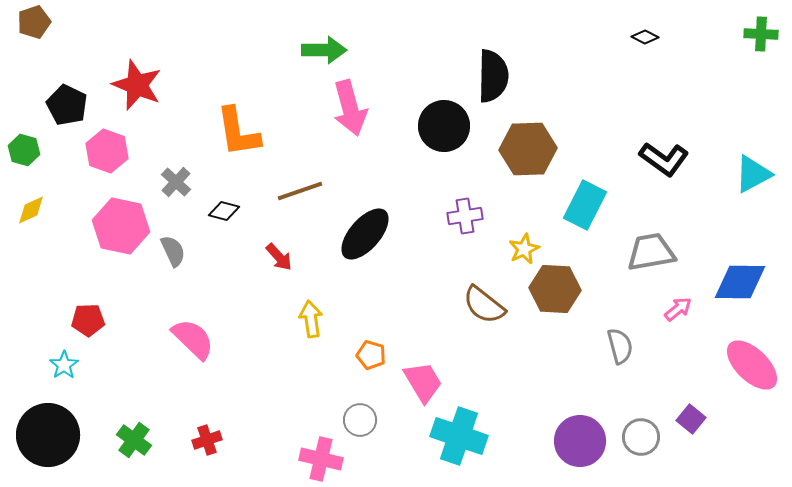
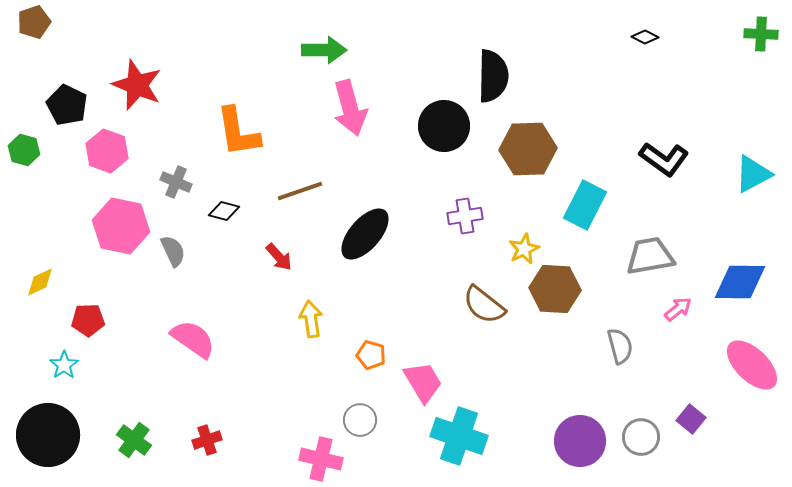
gray cross at (176, 182): rotated 20 degrees counterclockwise
yellow diamond at (31, 210): moved 9 px right, 72 px down
gray trapezoid at (651, 252): moved 1 px left, 4 px down
pink semicircle at (193, 339): rotated 9 degrees counterclockwise
